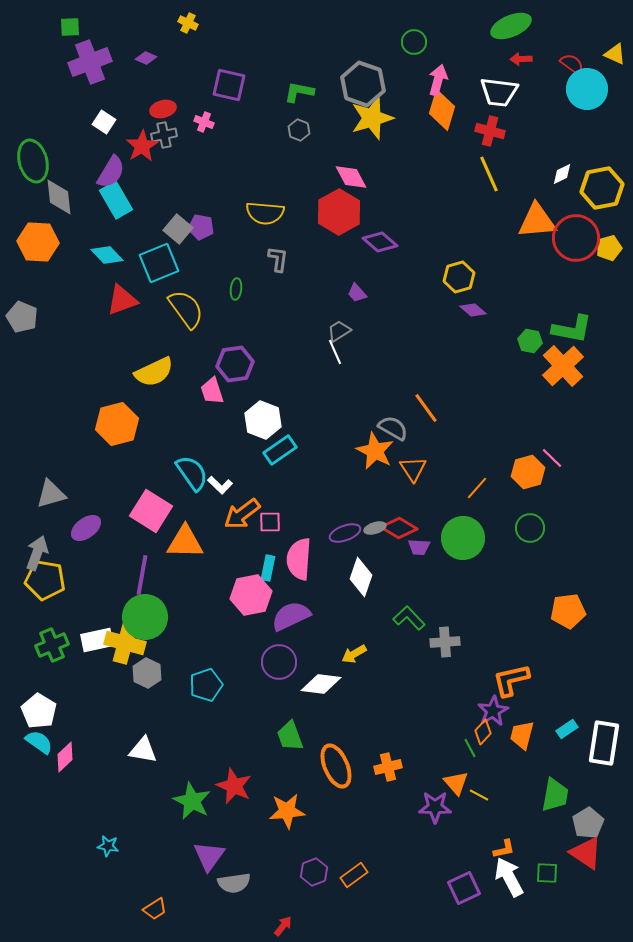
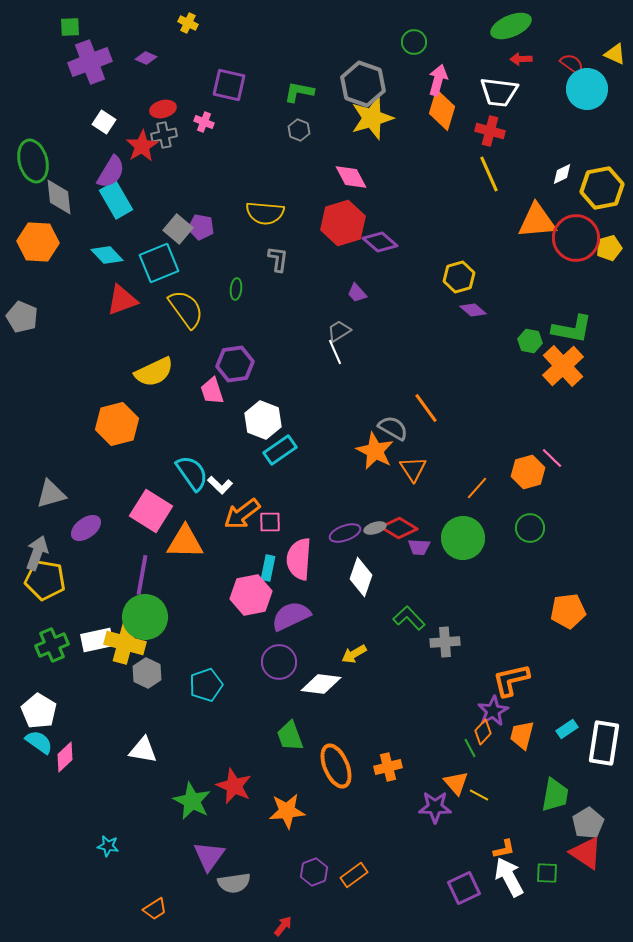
red hexagon at (339, 212): moved 4 px right, 11 px down; rotated 12 degrees clockwise
